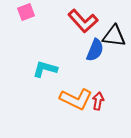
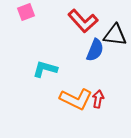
black triangle: moved 1 px right, 1 px up
red arrow: moved 2 px up
